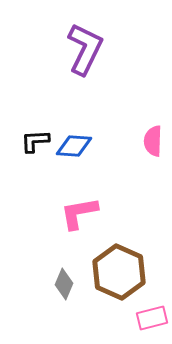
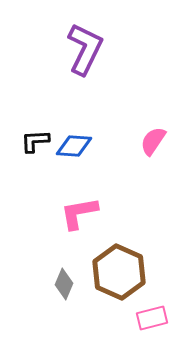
pink semicircle: rotated 32 degrees clockwise
